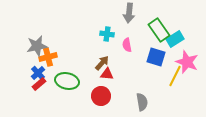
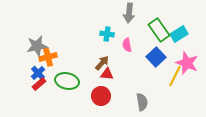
cyan rectangle: moved 4 px right, 5 px up
blue square: rotated 30 degrees clockwise
pink star: moved 1 px down
